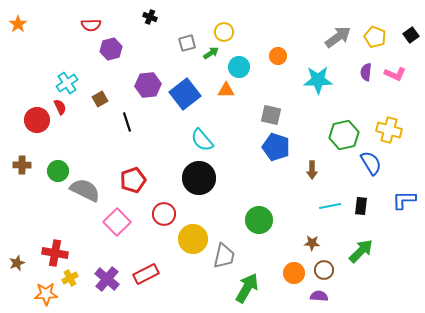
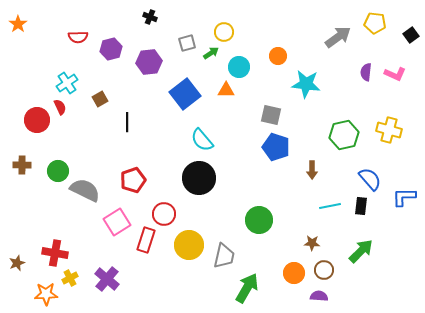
red semicircle at (91, 25): moved 13 px left, 12 px down
yellow pentagon at (375, 37): moved 14 px up; rotated 15 degrees counterclockwise
cyan star at (318, 80): moved 12 px left, 4 px down; rotated 8 degrees clockwise
purple hexagon at (148, 85): moved 1 px right, 23 px up
black line at (127, 122): rotated 18 degrees clockwise
blue semicircle at (371, 163): moved 1 px left, 16 px down; rotated 10 degrees counterclockwise
blue L-shape at (404, 200): moved 3 px up
pink square at (117, 222): rotated 12 degrees clockwise
yellow circle at (193, 239): moved 4 px left, 6 px down
red rectangle at (146, 274): moved 34 px up; rotated 45 degrees counterclockwise
